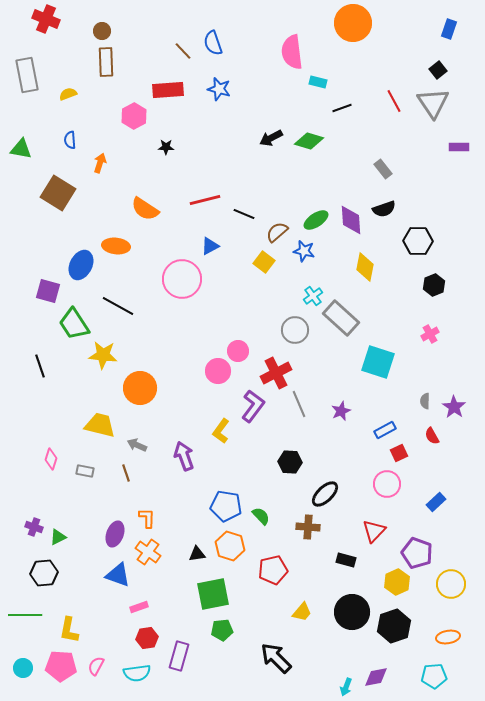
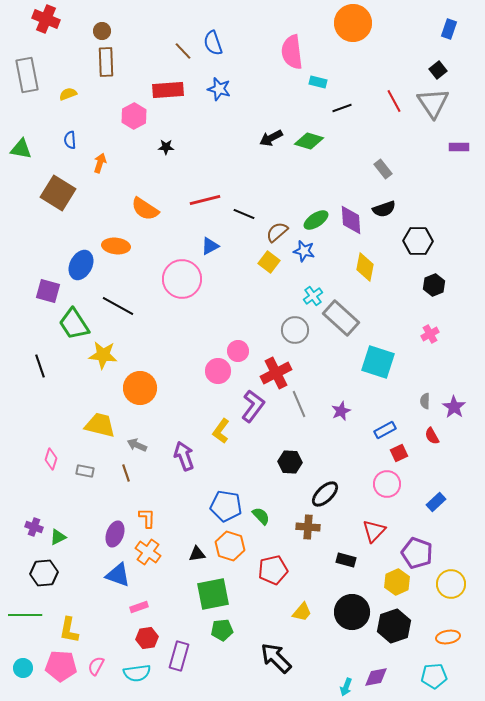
yellow square at (264, 262): moved 5 px right
